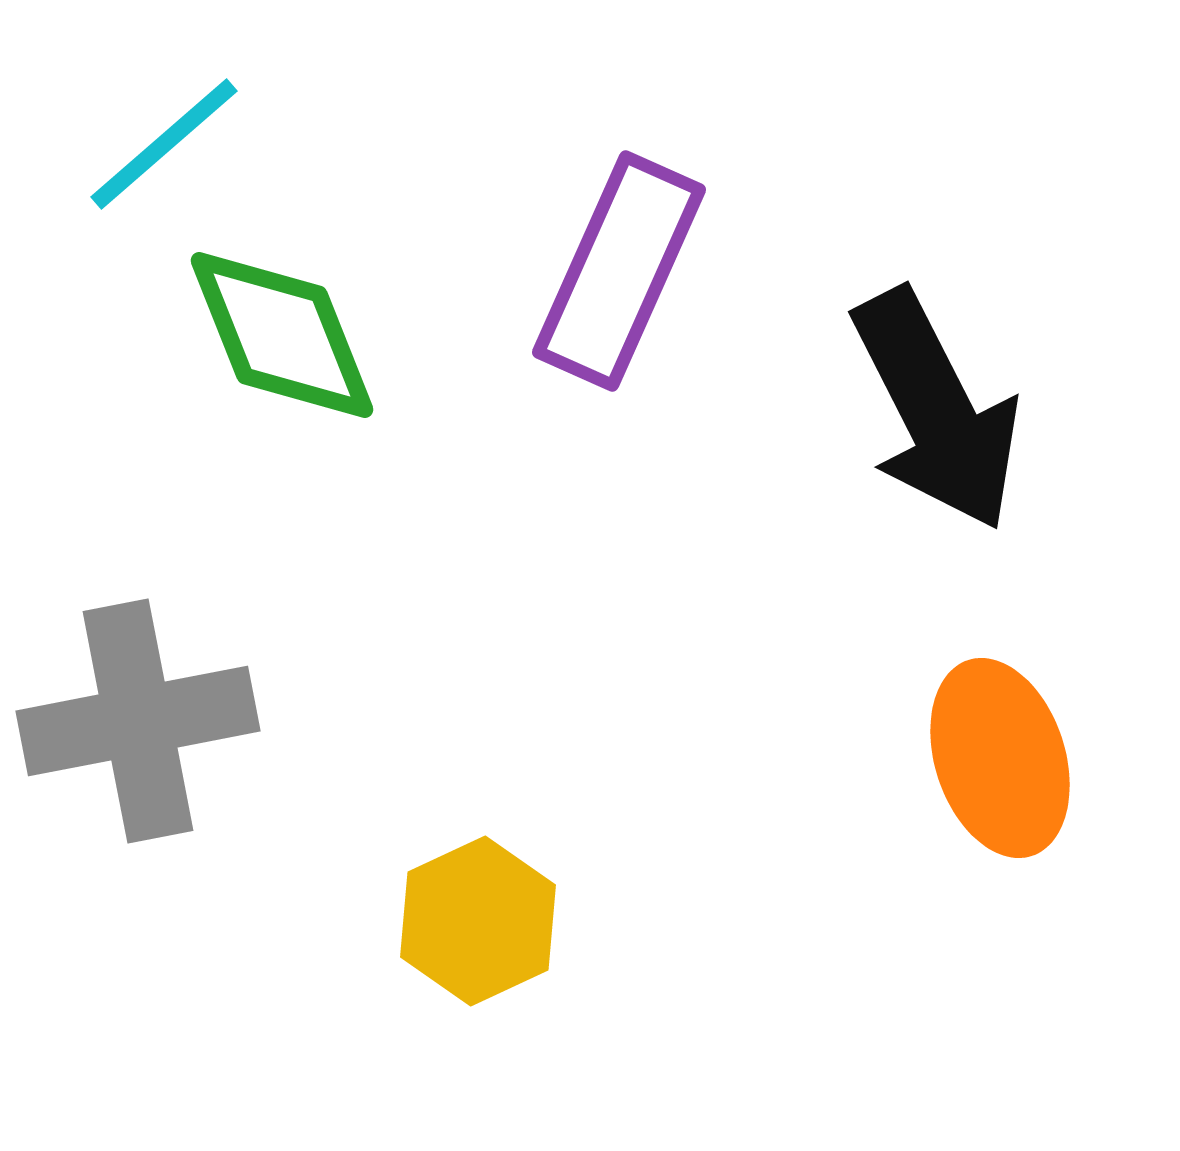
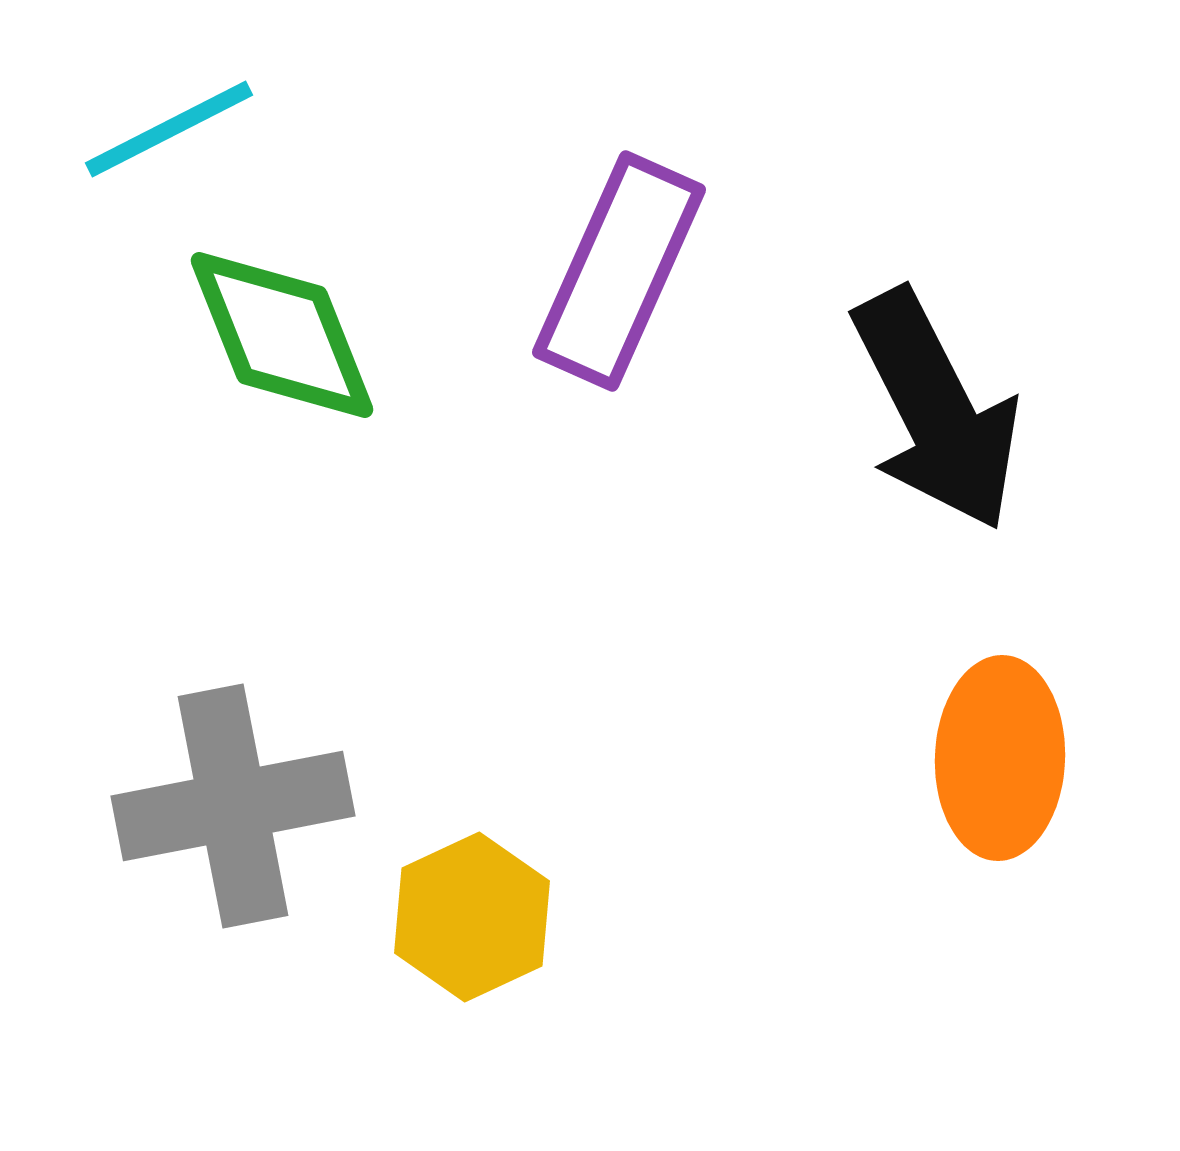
cyan line: moved 5 px right, 15 px up; rotated 14 degrees clockwise
gray cross: moved 95 px right, 85 px down
orange ellipse: rotated 20 degrees clockwise
yellow hexagon: moved 6 px left, 4 px up
